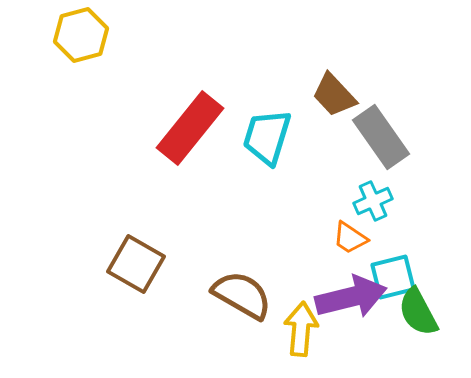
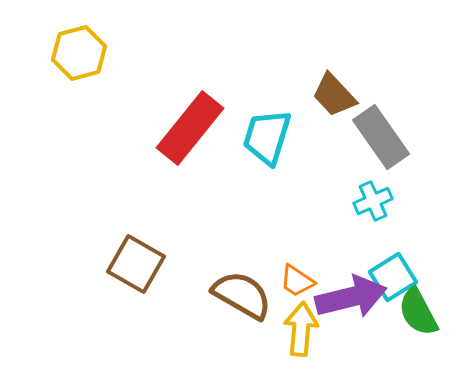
yellow hexagon: moved 2 px left, 18 px down
orange trapezoid: moved 53 px left, 43 px down
cyan square: rotated 18 degrees counterclockwise
